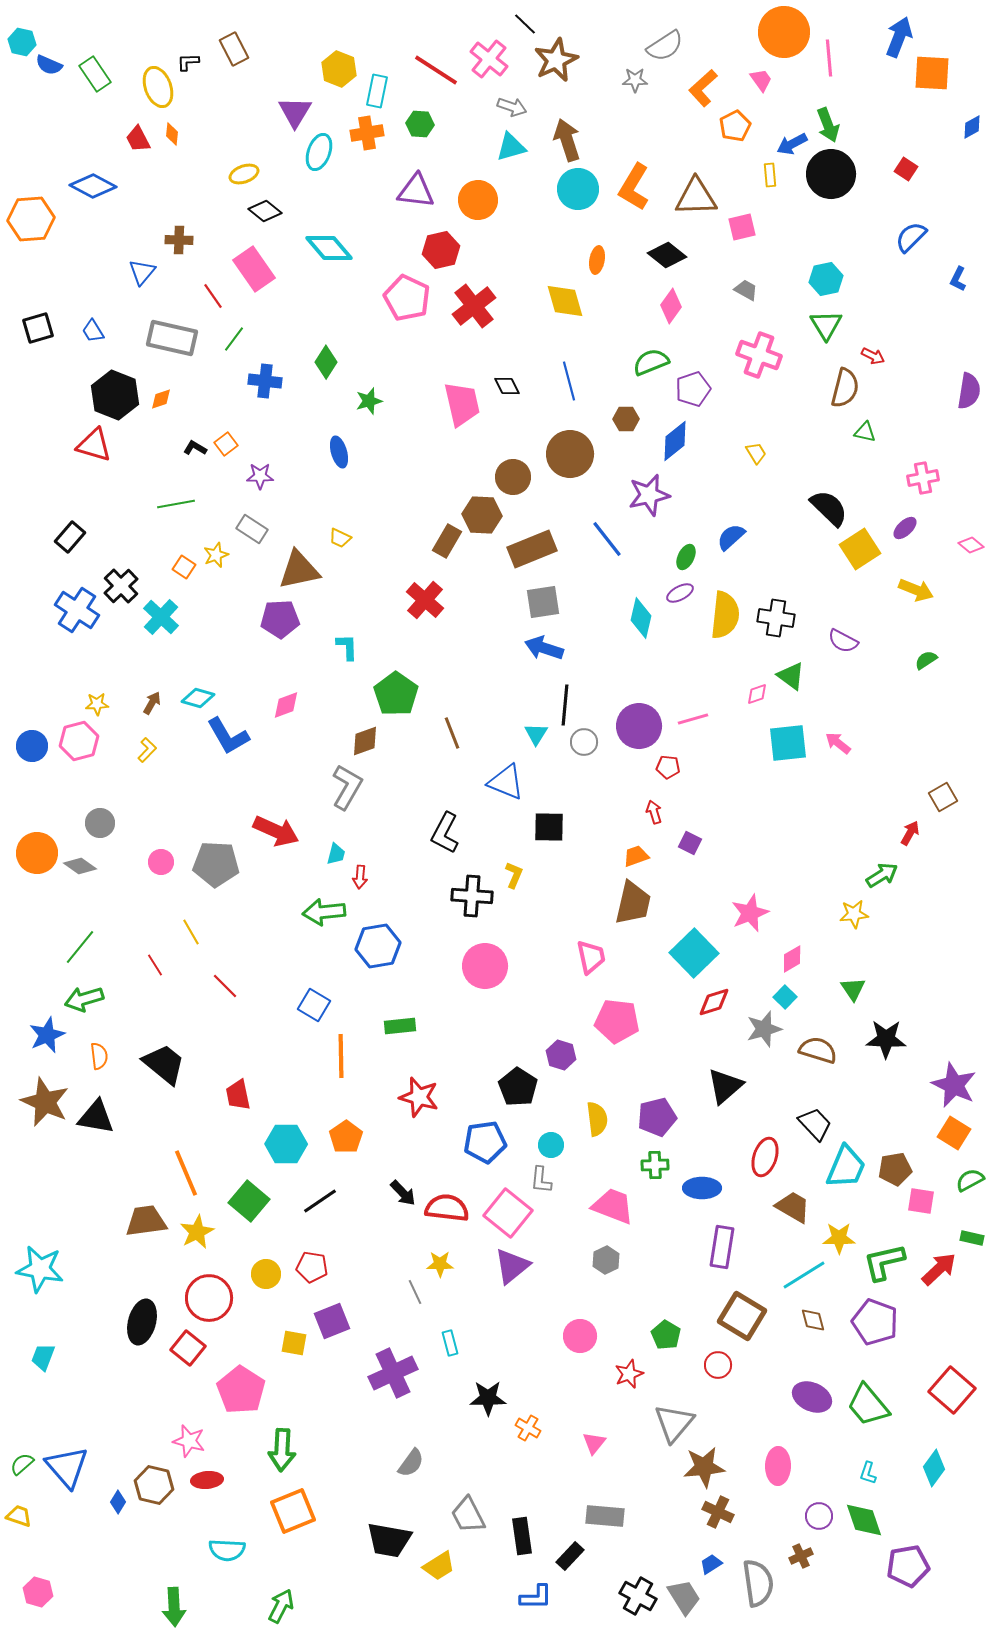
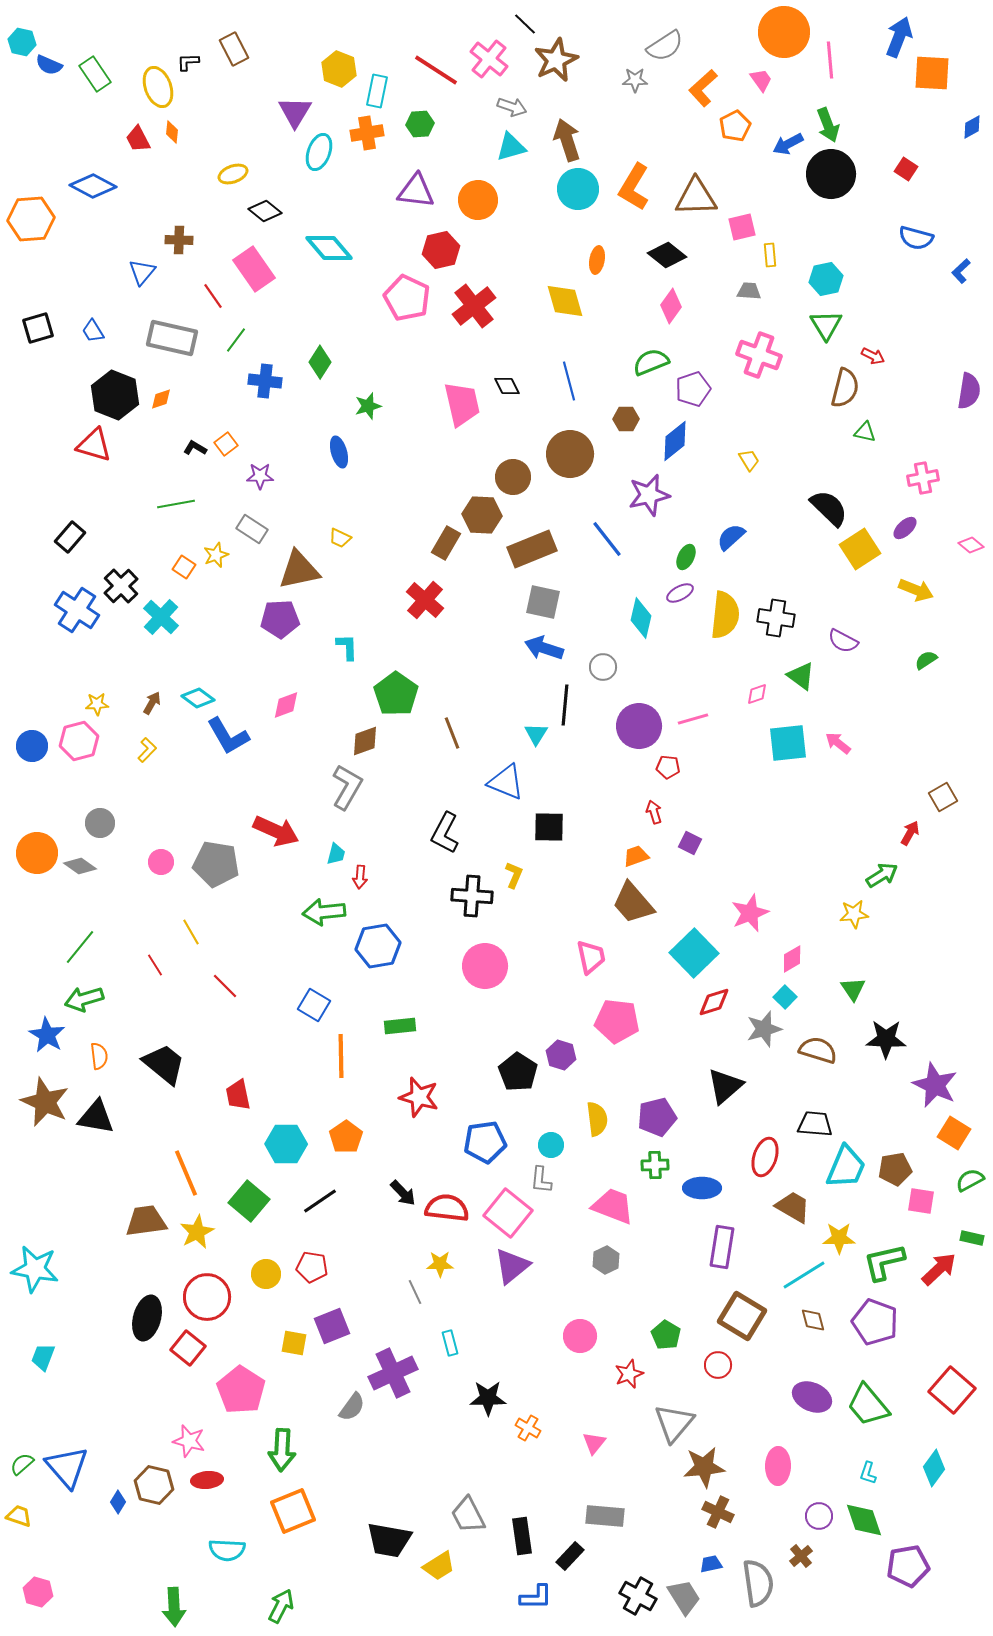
pink line at (829, 58): moved 1 px right, 2 px down
green hexagon at (420, 124): rotated 8 degrees counterclockwise
orange diamond at (172, 134): moved 2 px up
blue arrow at (792, 144): moved 4 px left
yellow ellipse at (244, 174): moved 11 px left
yellow rectangle at (770, 175): moved 80 px down
blue semicircle at (911, 237): moved 5 px right, 1 px down; rotated 120 degrees counterclockwise
blue L-shape at (958, 279): moved 3 px right, 8 px up; rotated 20 degrees clockwise
gray trapezoid at (746, 290): moved 3 px right, 1 px down; rotated 25 degrees counterclockwise
green line at (234, 339): moved 2 px right, 1 px down
green diamond at (326, 362): moved 6 px left
green star at (369, 401): moved 1 px left, 5 px down
yellow trapezoid at (756, 453): moved 7 px left, 7 px down
brown rectangle at (447, 541): moved 1 px left, 2 px down
gray square at (543, 602): rotated 21 degrees clockwise
green triangle at (791, 676): moved 10 px right
cyan diamond at (198, 698): rotated 20 degrees clockwise
gray circle at (584, 742): moved 19 px right, 75 px up
gray pentagon at (216, 864): rotated 6 degrees clockwise
brown trapezoid at (633, 903): rotated 126 degrees clockwise
blue star at (47, 1035): rotated 18 degrees counterclockwise
purple star at (954, 1085): moved 19 px left
black pentagon at (518, 1087): moved 15 px up
black trapezoid at (815, 1124): rotated 42 degrees counterclockwise
cyan star at (40, 1269): moved 5 px left
red circle at (209, 1298): moved 2 px left, 1 px up
purple square at (332, 1321): moved 5 px down
black ellipse at (142, 1322): moved 5 px right, 4 px up
gray semicircle at (411, 1463): moved 59 px left, 56 px up
brown cross at (801, 1556): rotated 15 degrees counterclockwise
blue trapezoid at (711, 1564): rotated 20 degrees clockwise
